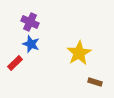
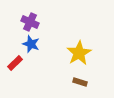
brown rectangle: moved 15 px left
